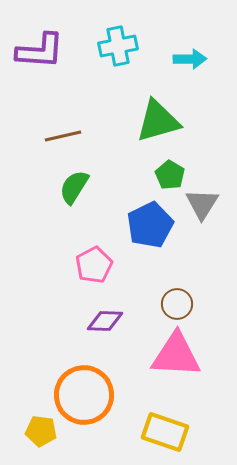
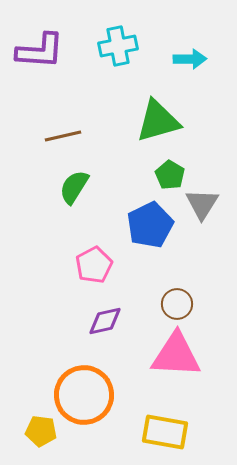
purple diamond: rotated 15 degrees counterclockwise
yellow rectangle: rotated 9 degrees counterclockwise
